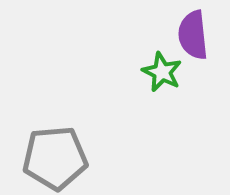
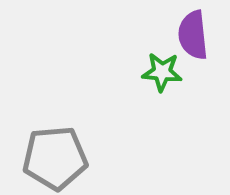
green star: rotated 21 degrees counterclockwise
